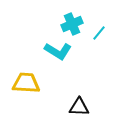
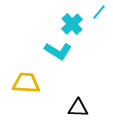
cyan cross: rotated 20 degrees counterclockwise
cyan line: moved 21 px up
black triangle: moved 1 px left, 1 px down
